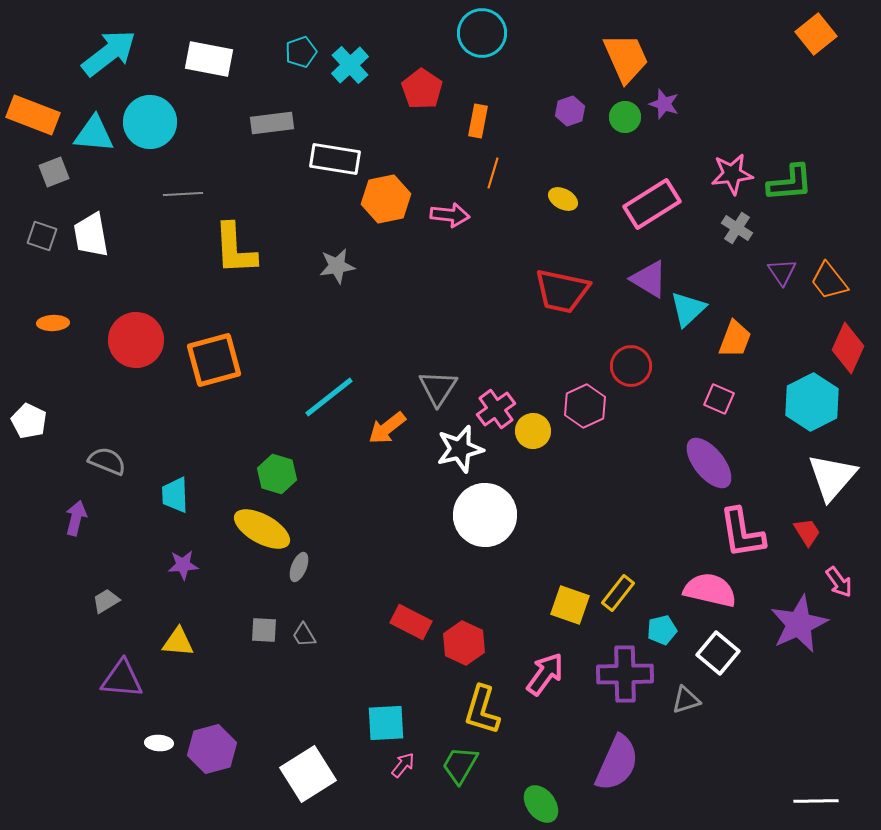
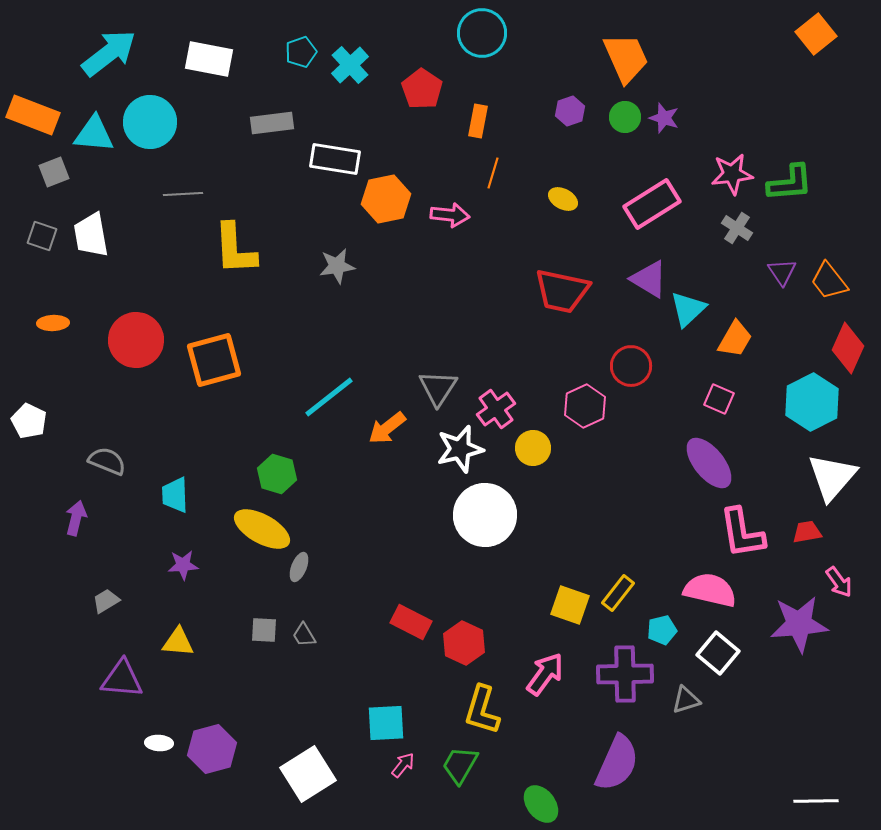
purple star at (664, 104): moved 14 px down
orange trapezoid at (735, 339): rotated 9 degrees clockwise
yellow circle at (533, 431): moved 17 px down
red trapezoid at (807, 532): rotated 68 degrees counterclockwise
purple star at (799, 624): rotated 20 degrees clockwise
